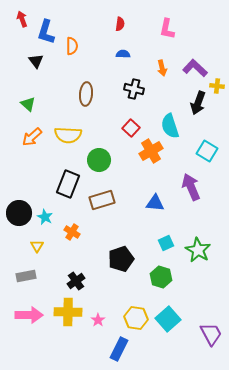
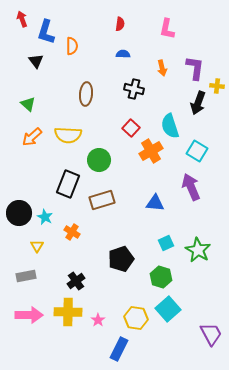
purple L-shape at (195, 68): rotated 55 degrees clockwise
cyan square at (207, 151): moved 10 px left
cyan square at (168, 319): moved 10 px up
